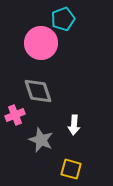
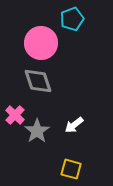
cyan pentagon: moved 9 px right
gray diamond: moved 10 px up
pink cross: rotated 24 degrees counterclockwise
white arrow: rotated 48 degrees clockwise
gray star: moved 4 px left, 9 px up; rotated 15 degrees clockwise
